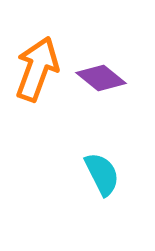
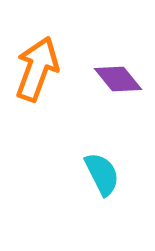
purple diamond: moved 17 px right, 1 px down; rotated 12 degrees clockwise
